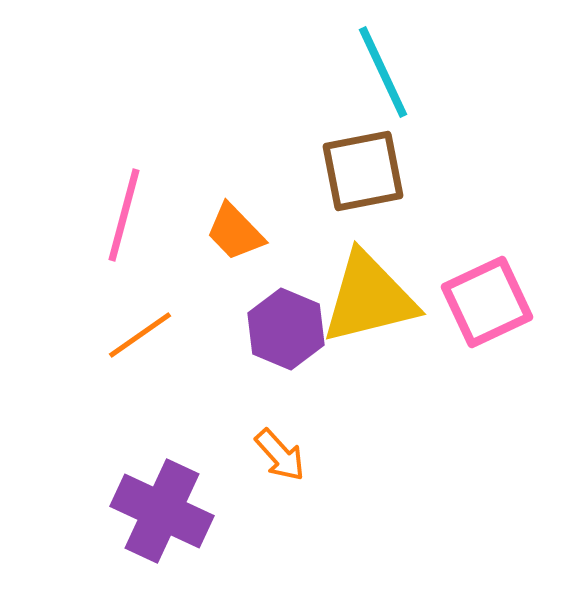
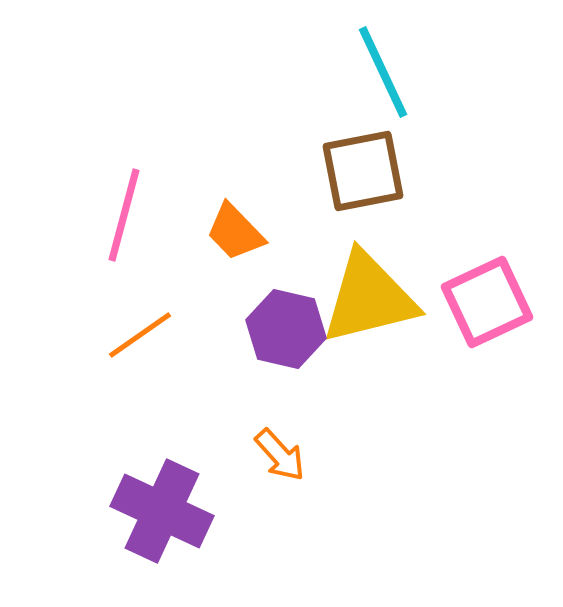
purple hexagon: rotated 10 degrees counterclockwise
